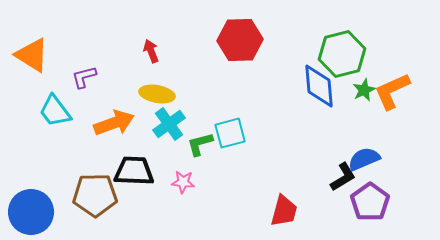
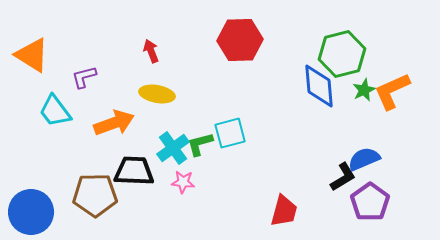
cyan cross: moved 4 px right, 24 px down
